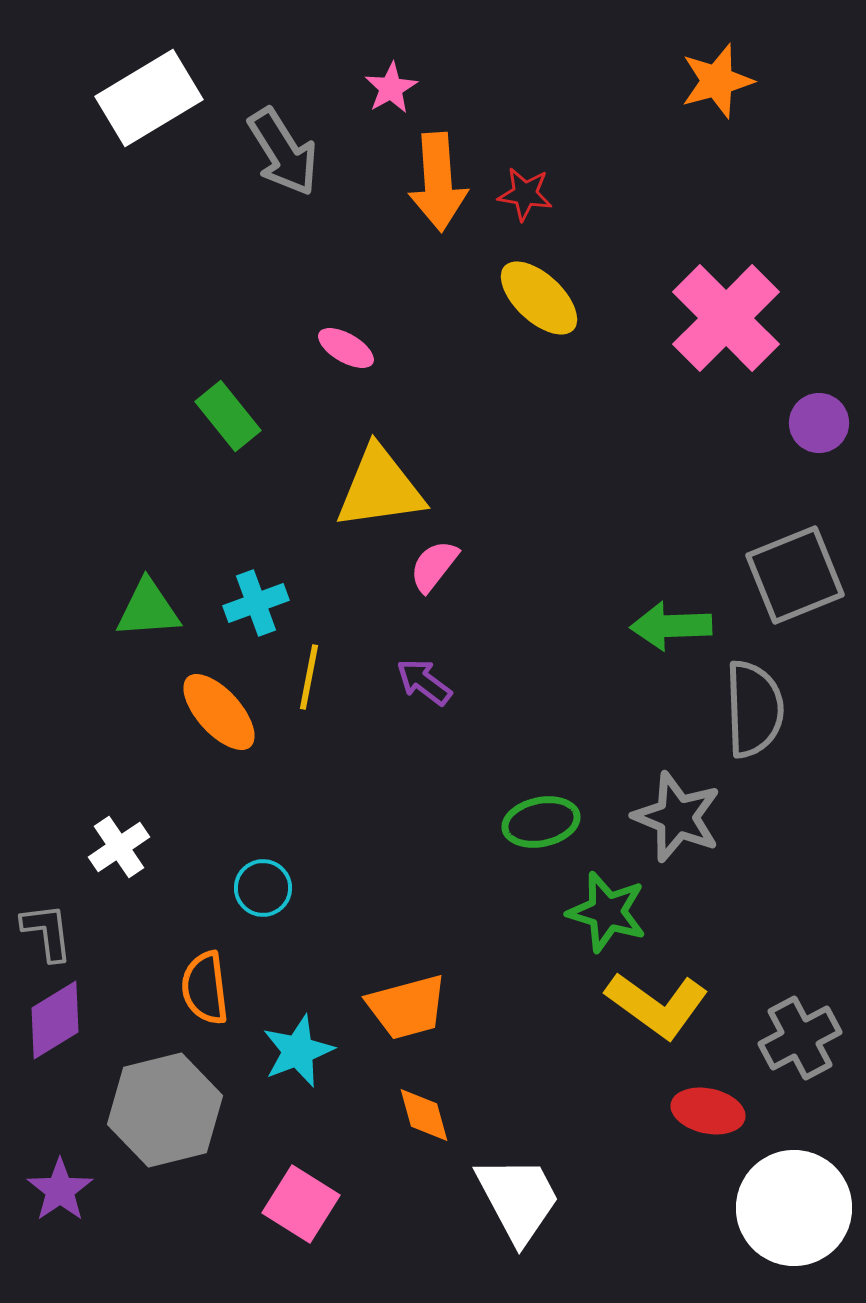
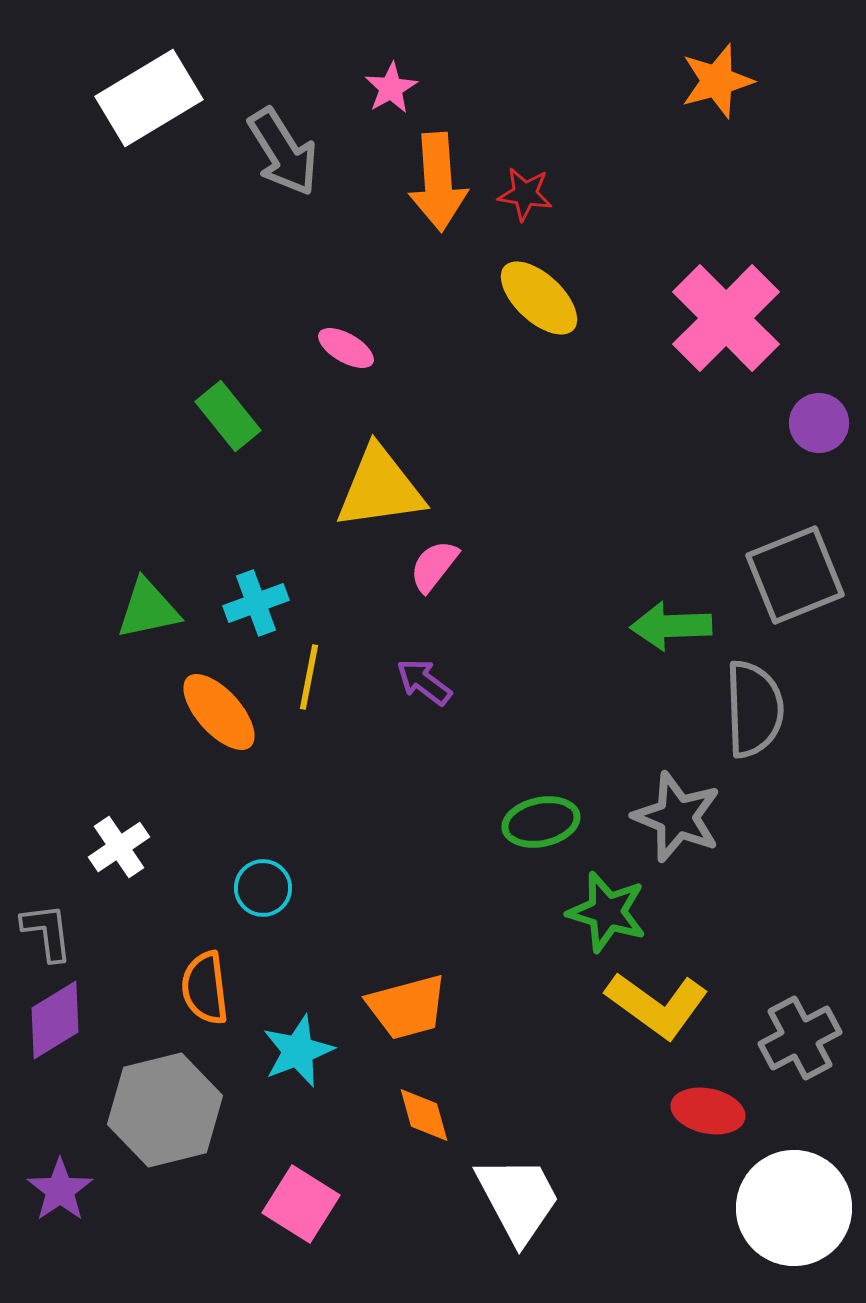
green triangle: rotated 8 degrees counterclockwise
